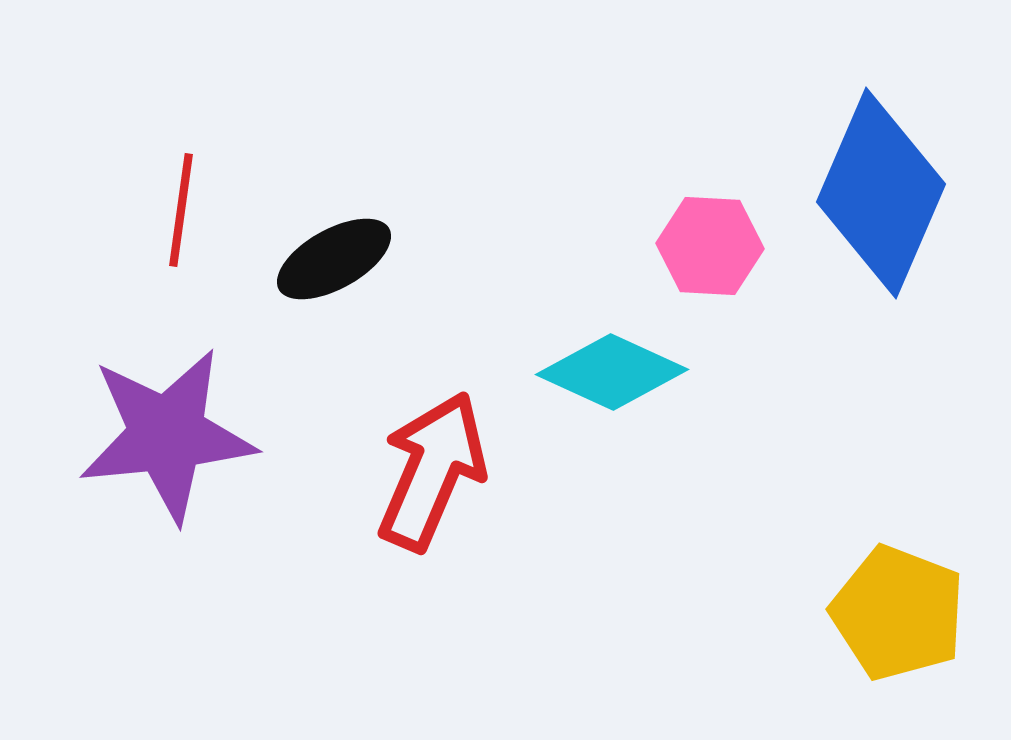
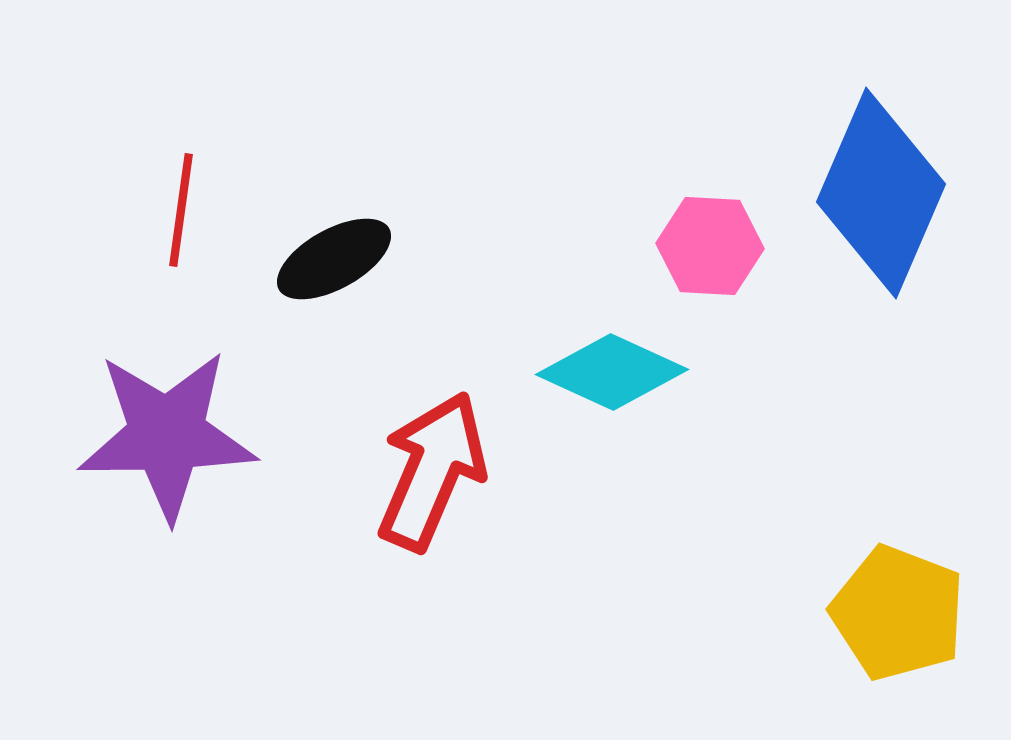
purple star: rotated 5 degrees clockwise
